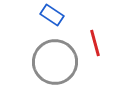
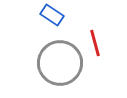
gray circle: moved 5 px right, 1 px down
